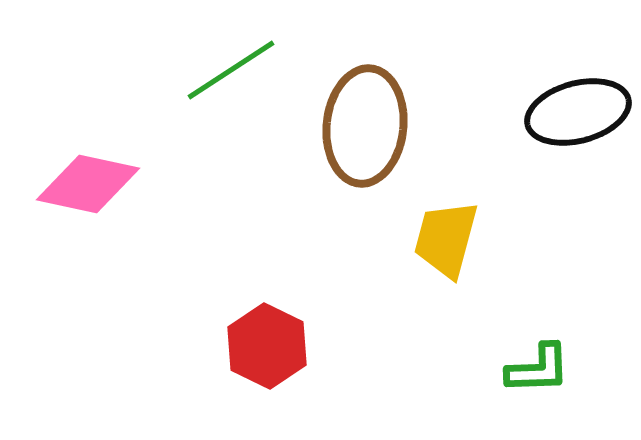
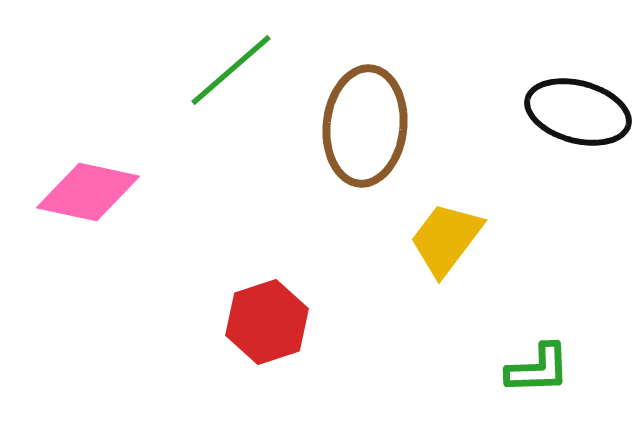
green line: rotated 8 degrees counterclockwise
black ellipse: rotated 30 degrees clockwise
pink diamond: moved 8 px down
yellow trapezoid: rotated 22 degrees clockwise
red hexagon: moved 24 px up; rotated 16 degrees clockwise
